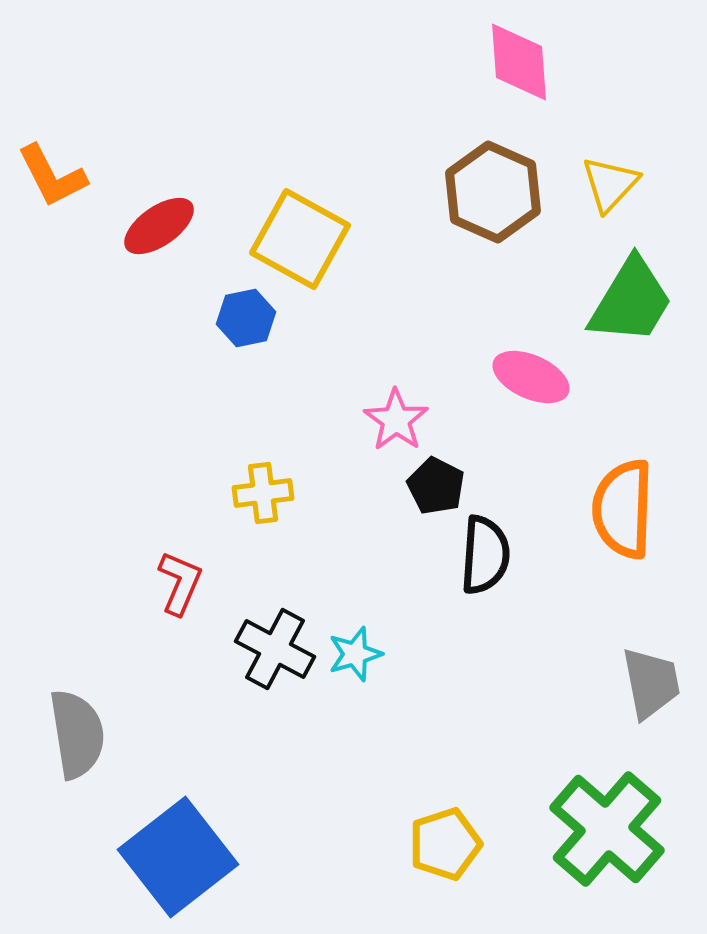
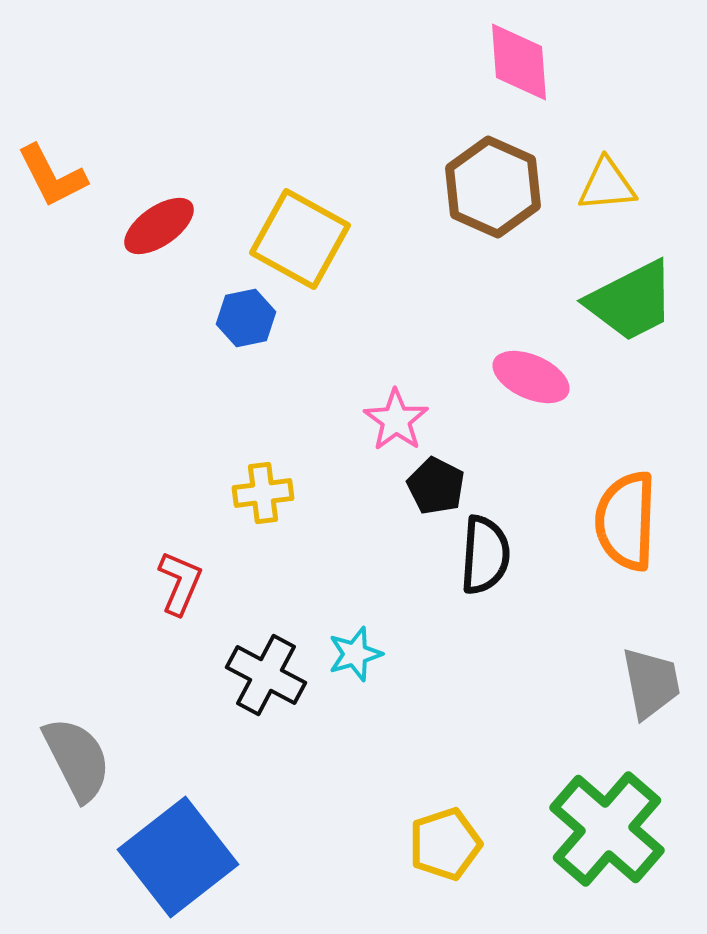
yellow triangle: moved 3 px left, 1 px down; rotated 42 degrees clockwise
brown hexagon: moved 5 px up
green trapezoid: rotated 32 degrees clockwise
orange semicircle: moved 3 px right, 12 px down
black cross: moved 9 px left, 26 px down
gray semicircle: moved 25 px down; rotated 18 degrees counterclockwise
